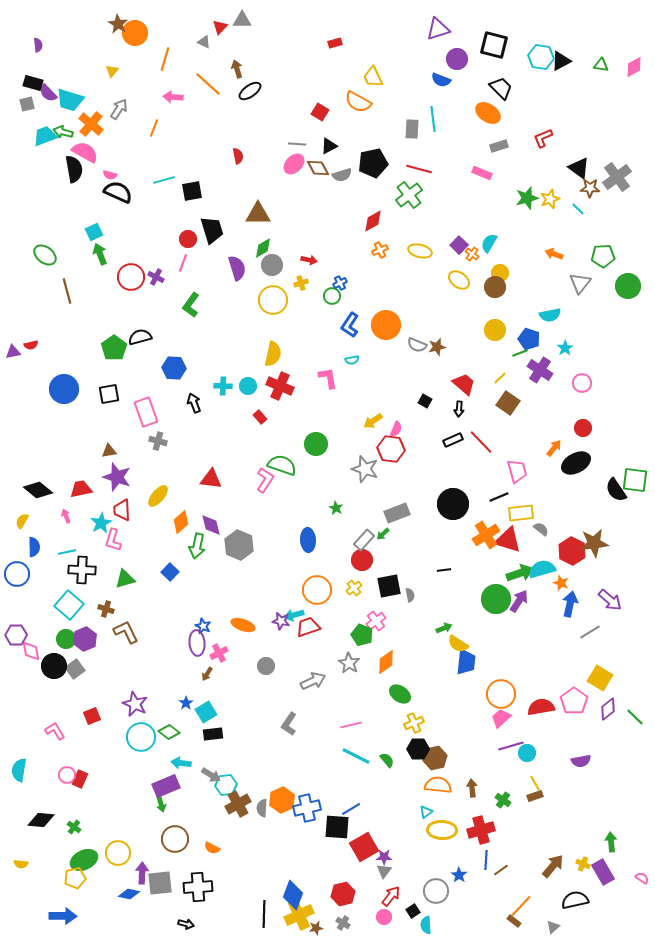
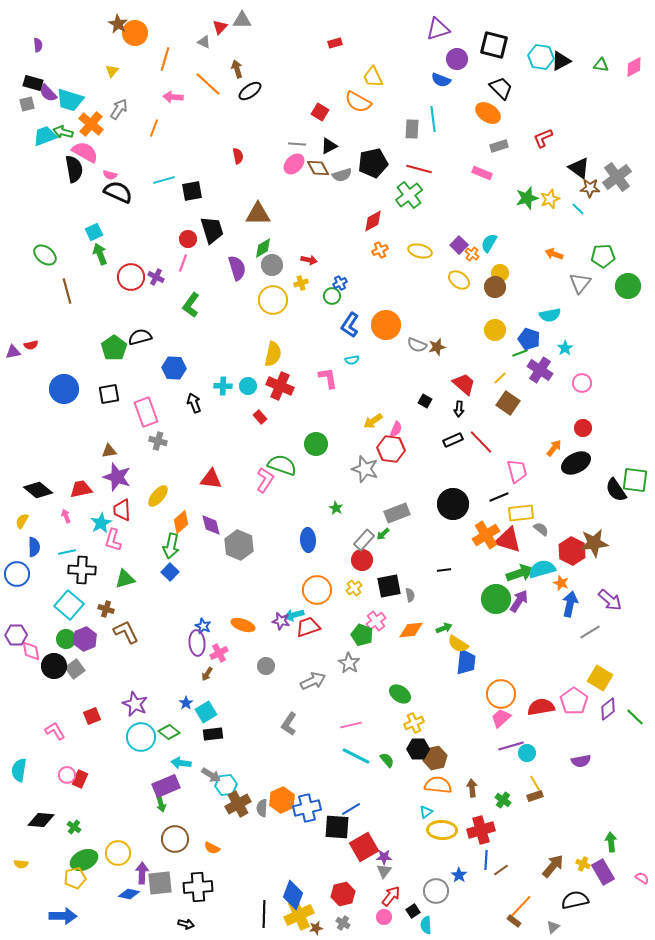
green arrow at (197, 546): moved 26 px left
orange diamond at (386, 662): moved 25 px right, 32 px up; rotated 30 degrees clockwise
